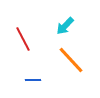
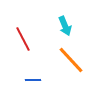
cyan arrow: rotated 66 degrees counterclockwise
